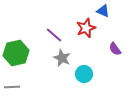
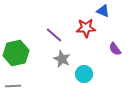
red star: rotated 18 degrees clockwise
gray star: moved 1 px down
gray line: moved 1 px right, 1 px up
